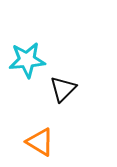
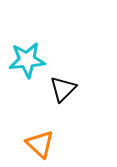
orange triangle: moved 2 px down; rotated 12 degrees clockwise
